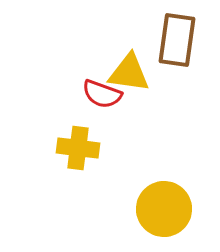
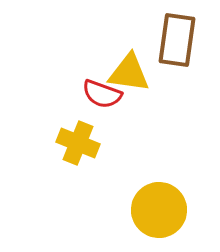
yellow cross: moved 5 px up; rotated 15 degrees clockwise
yellow circle: moved 5 px left, 1 px down
